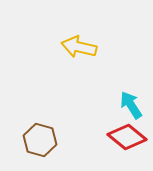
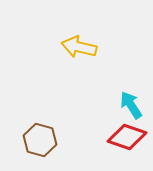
red diamond: rotated 21 degrees counterclockwise
